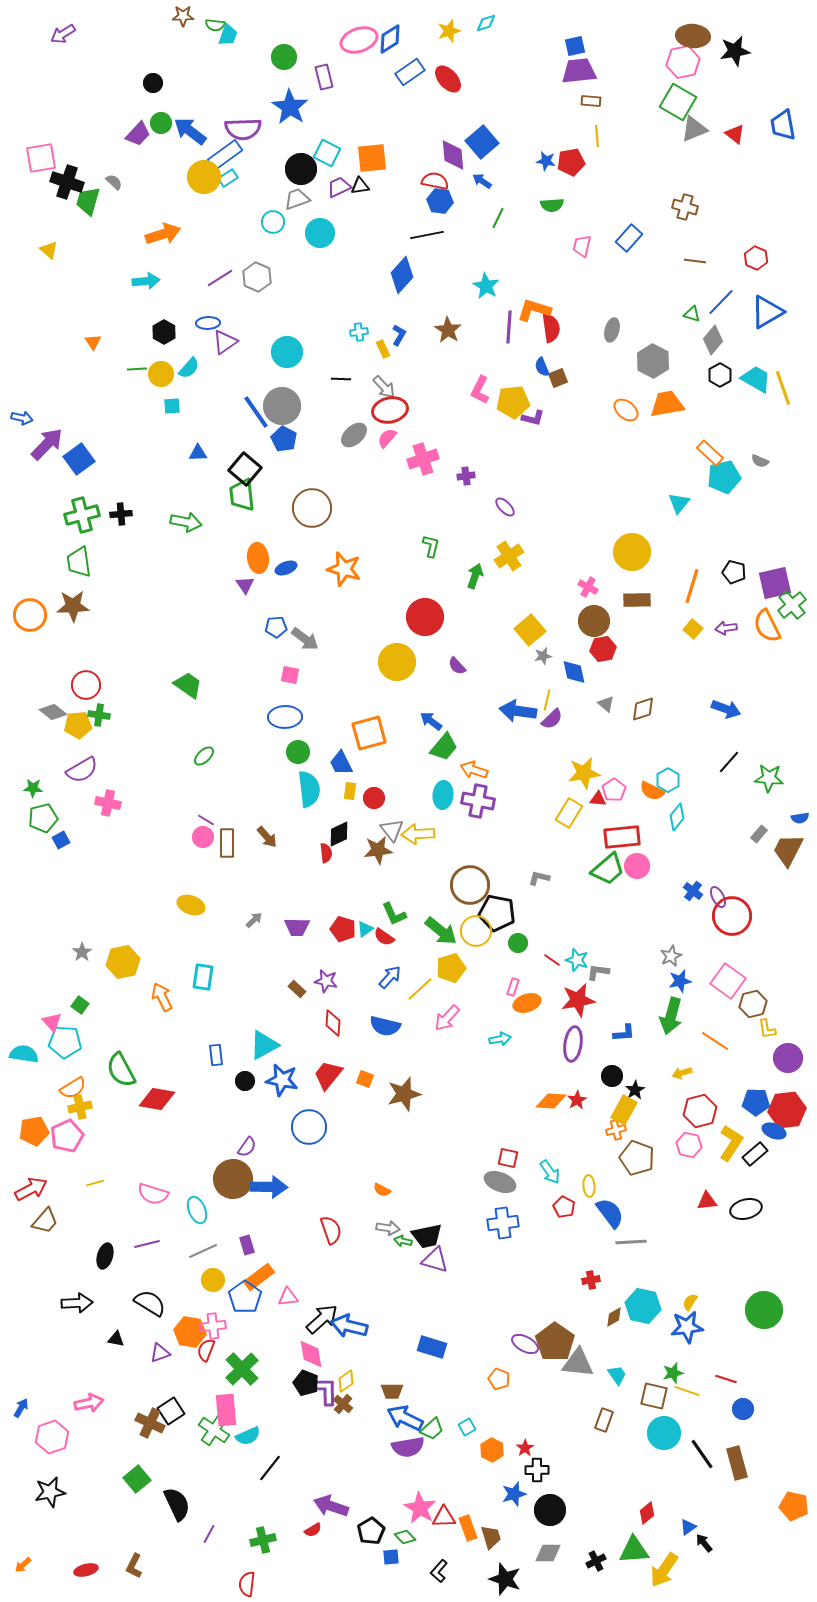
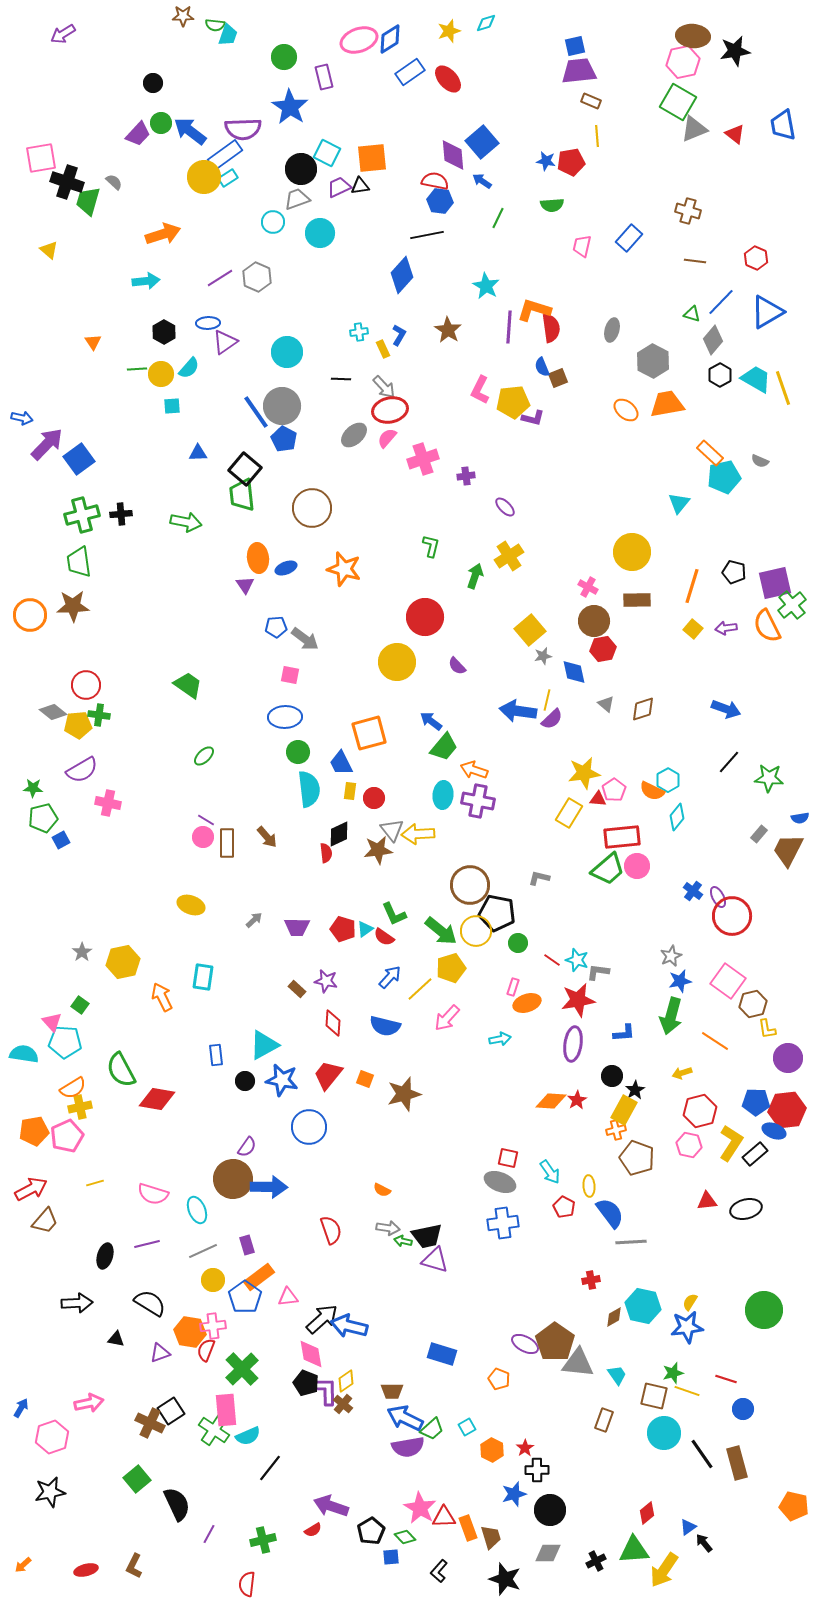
brown rectangle at (591, 101): rotated 18 degrees clockwise
brown cross at (685, 207): moved 3 px right, 4 px down
blue rectangle at (432, 1347): moved 10 px right, 7 px down
